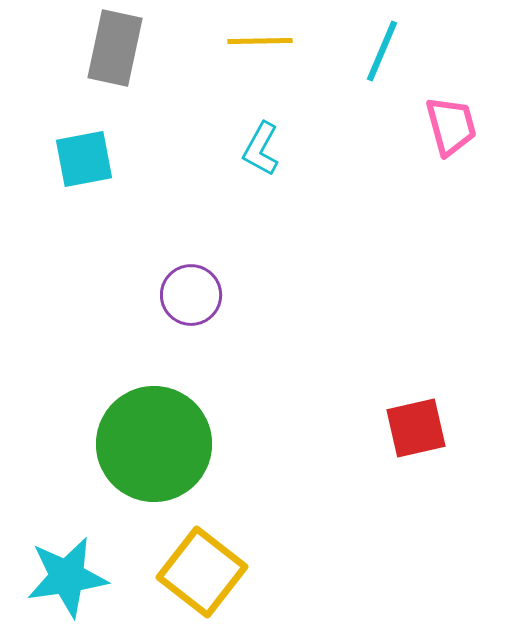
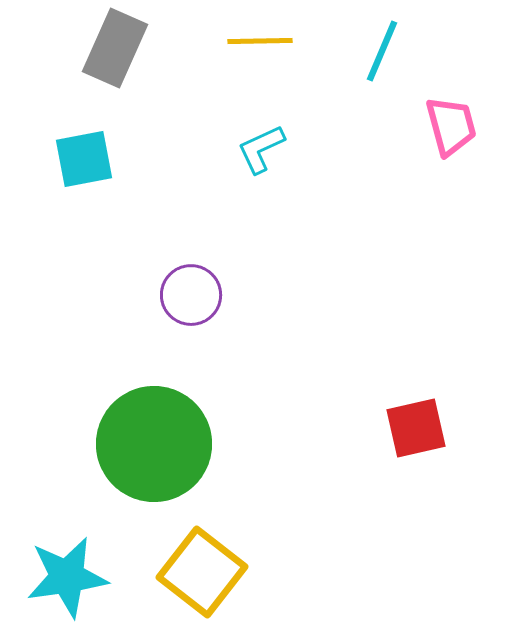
gray rectangle: rotated 12 degrees clockwise
cyan L-shape: rotated 36 degrees clockwise
